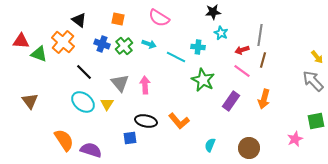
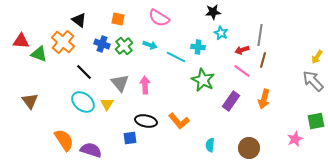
cyan arrow: moved 1 px right, 1 px down
yellow arrow: rotated 72 degrees clockwise
cyan semicircle: rotated 16 degrees counterclockwise
